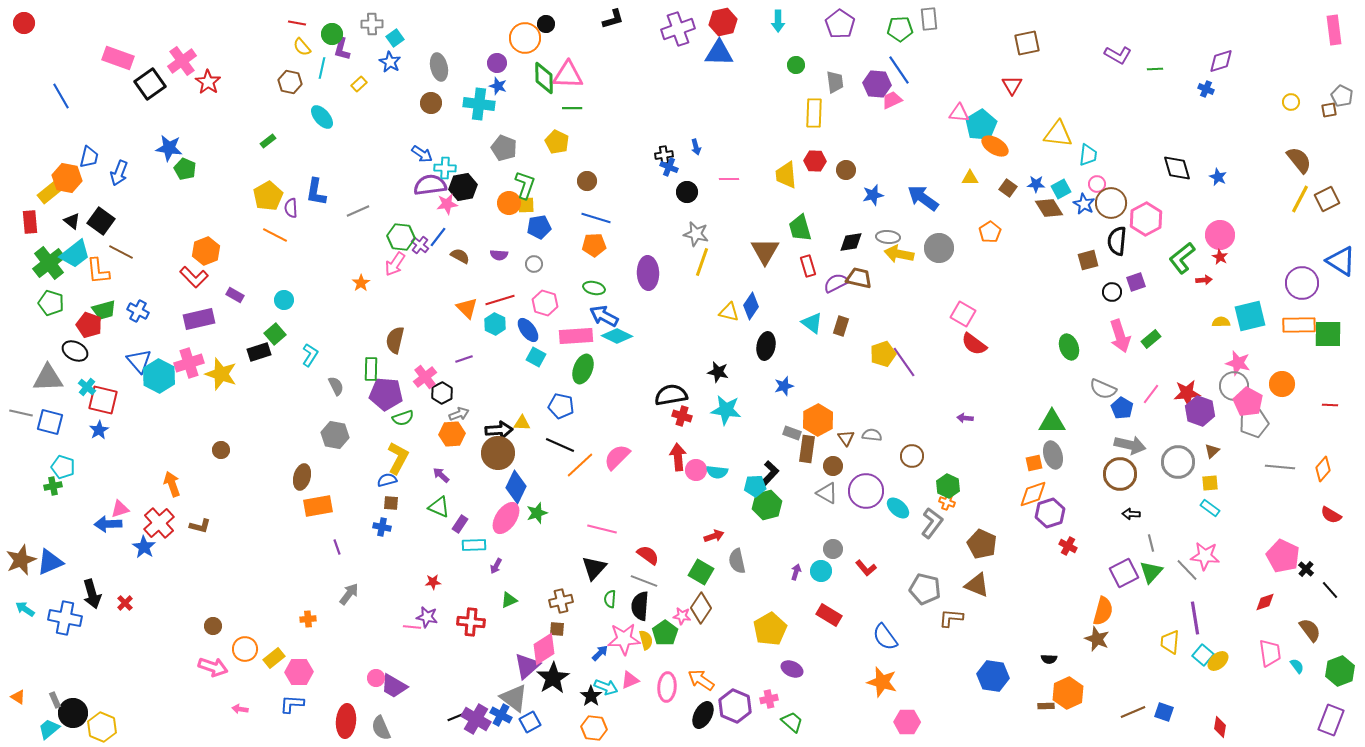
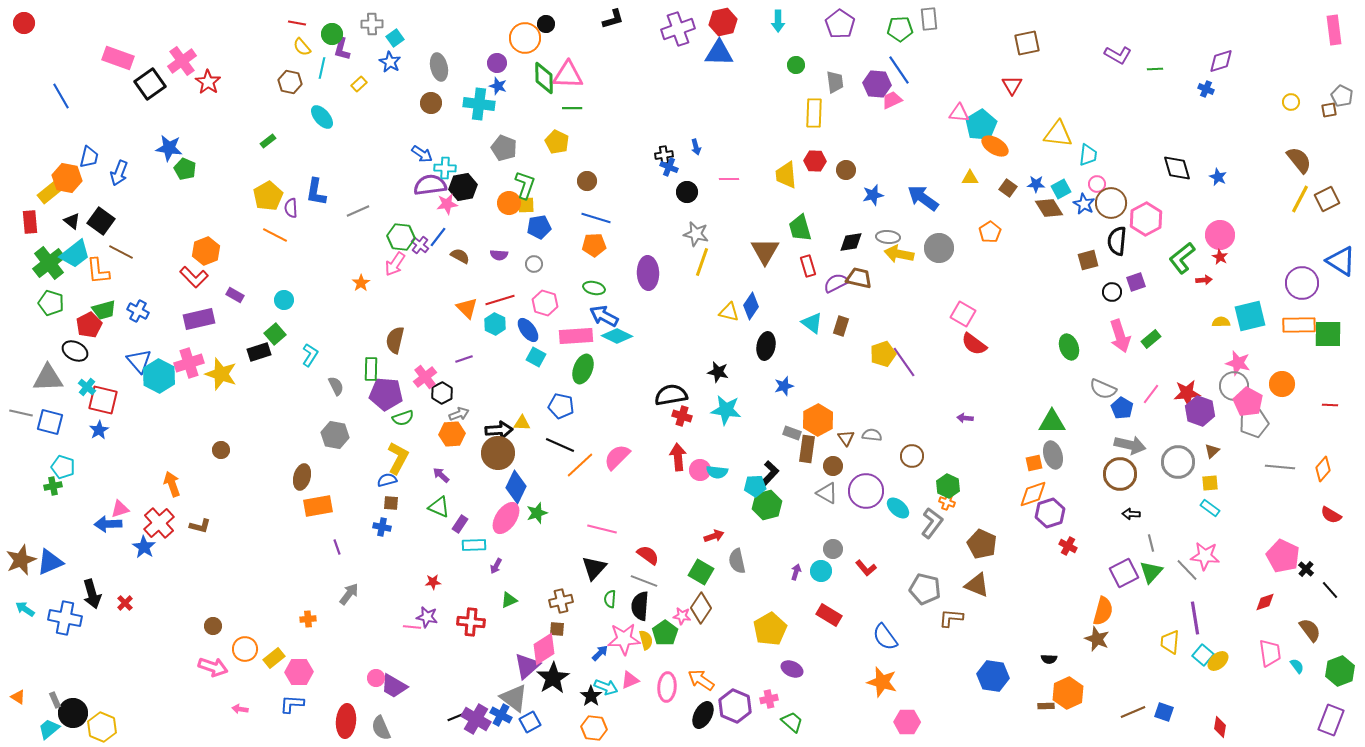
red pentagon at (89, 325): rotated 25 degrees clockwise
pink circle at (696, 470): moved 4 px right
